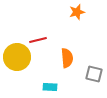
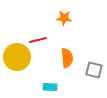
orange star: moved 13 px left, 6 px down; rotated 21 degrees clockwise
gray square: moved 4 px up
